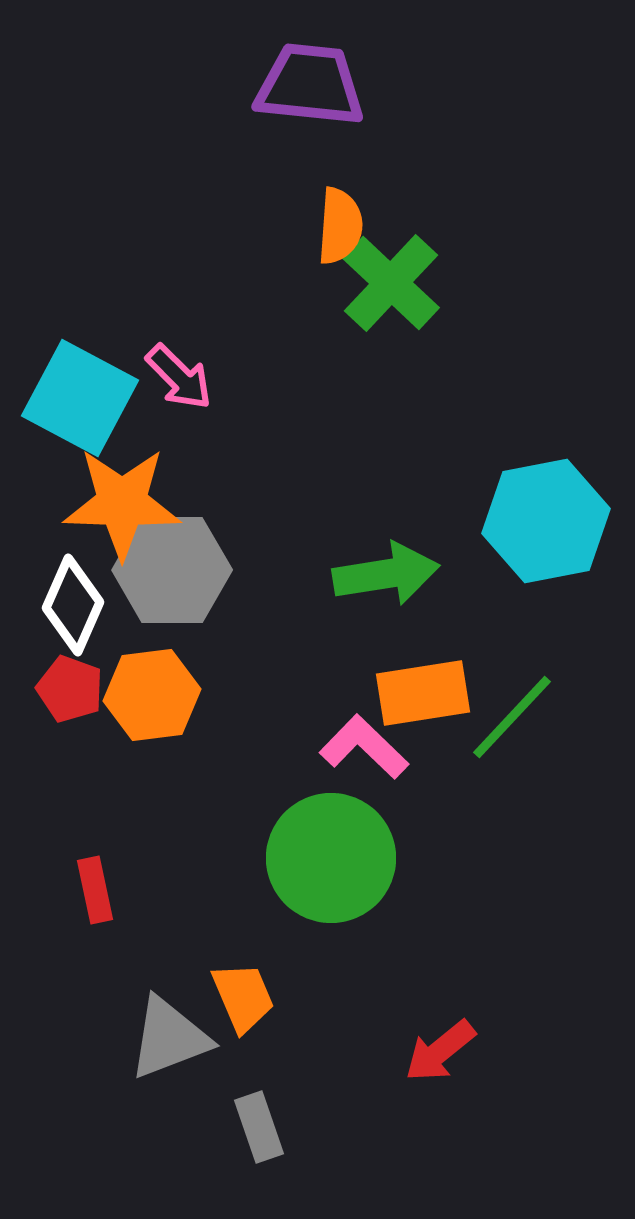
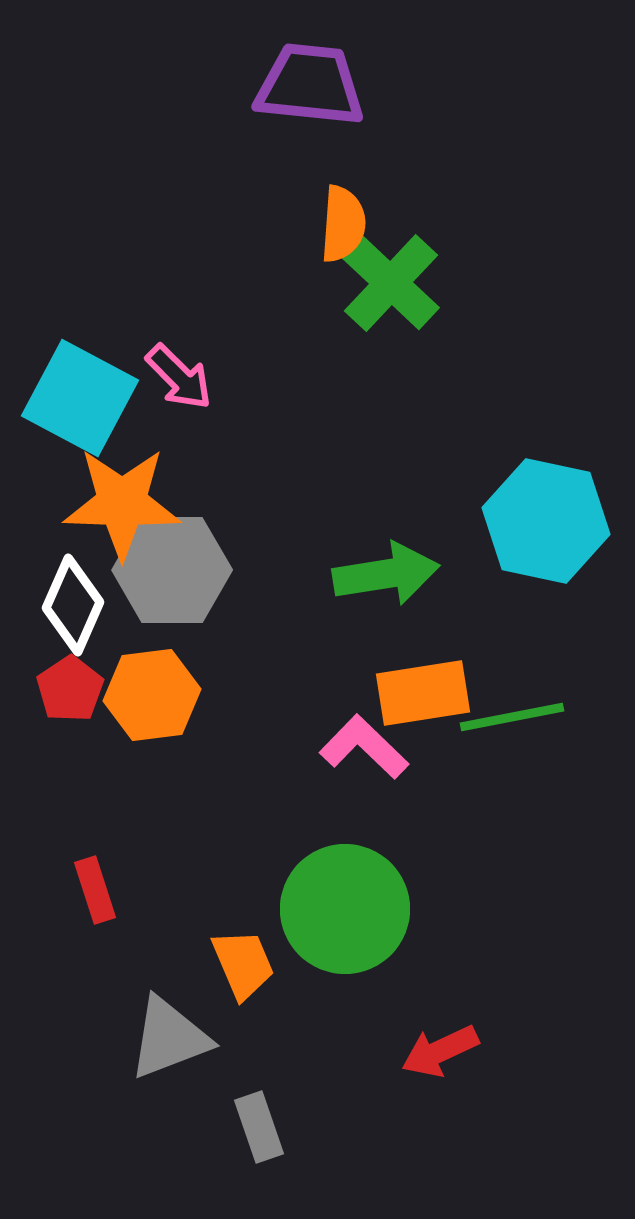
orange semicircle: moved 3 px right, 2 px up
cyan hexagon: rotated 23 degrees clockwise
red pentagon: rotated 18 degrees clockwise
green line: rotated 36 degrees clockwise
green circle: moved 14 px right, 51 px down
red rectangle: rotated 6 degrees counterclockwise
orange trapezoid: moved 33 px up
red arrow: rotated 14 degrees clockwise
